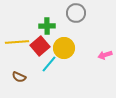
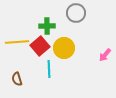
pink arrow: rotated 32 degrees counterclockwise
cyan line: moved 5 px down; rotated 42 degrees counterclockwise
brown semicircle: moved 2 px left, 2 px down; rotated 48 degrees clockwise
